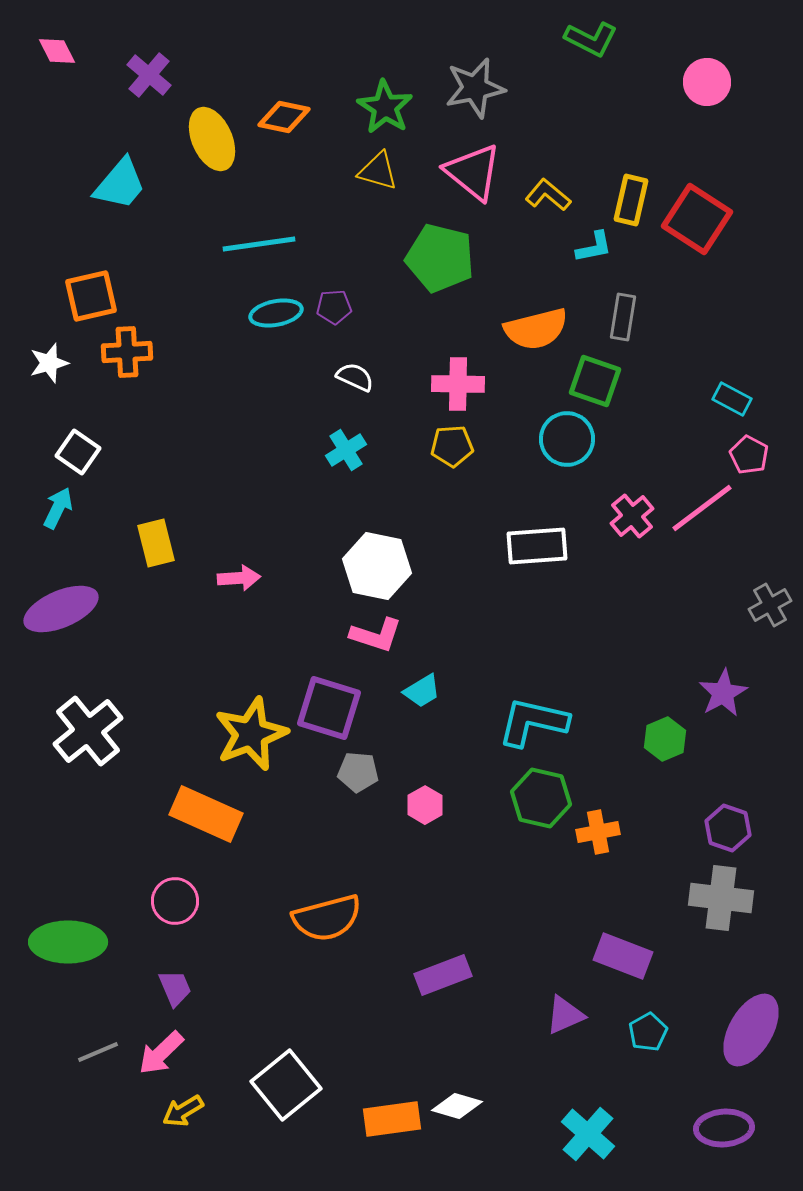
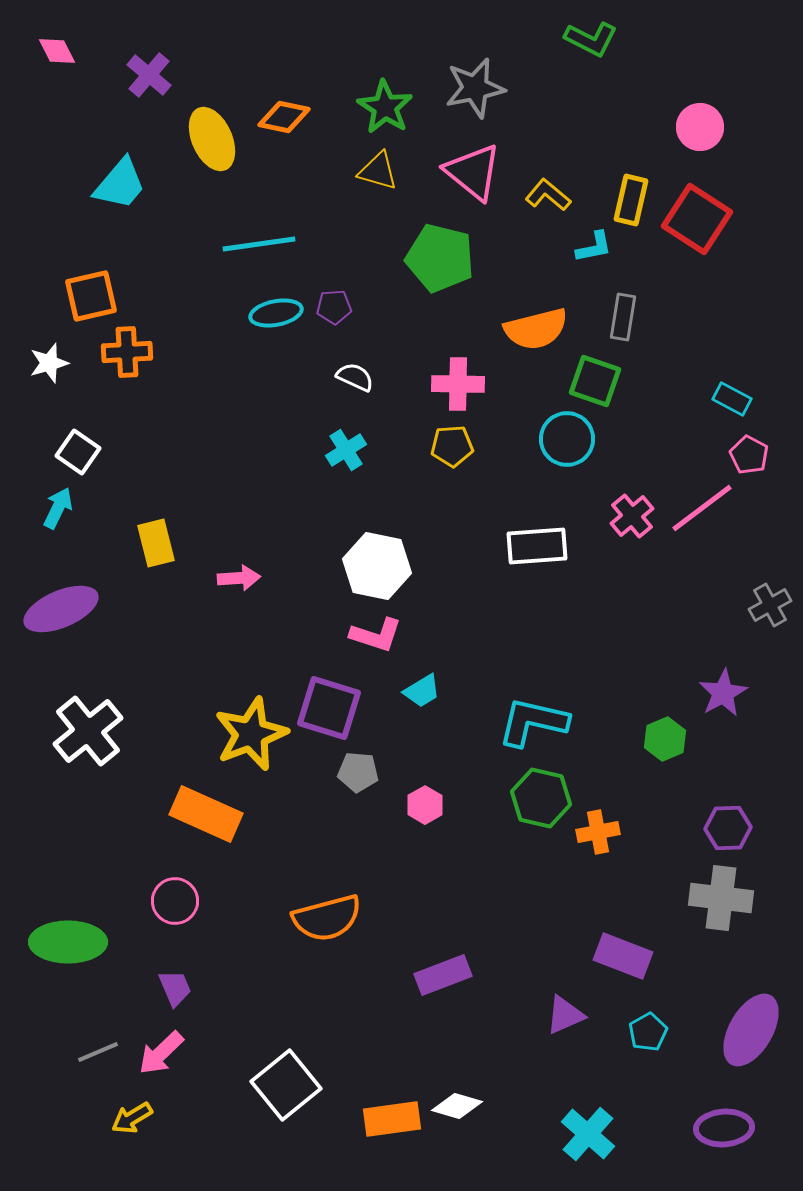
pink circle at (707, 82): moved 7 px left, 45 px down
purple hexagon at (728, 828): rotated 21 degrees counterclockwise
yellow arrow at (183, 1111): moved 51 px left, 7 px down
